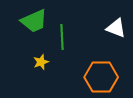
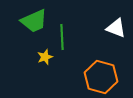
yellow star: moved 4 px right, 5 px up
orange hexagon: rotated 16 degrees clockwise
